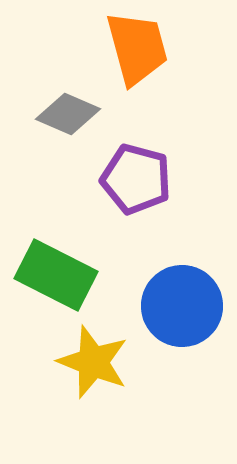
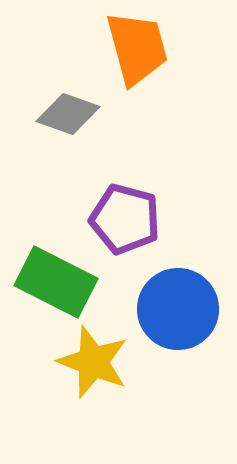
gray diamond: rotated 4 degrees counterclockwise
purple pentagon: moved 11 px left, 40 px down
green rectangle: moved 7 px down
blue circle: moved 4 px left, 3 px down
